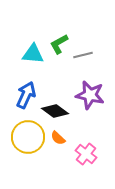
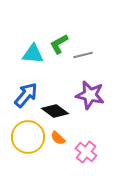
blue arrow: rotated 16 degrees clockwise
pink cross: moved 2 px up
